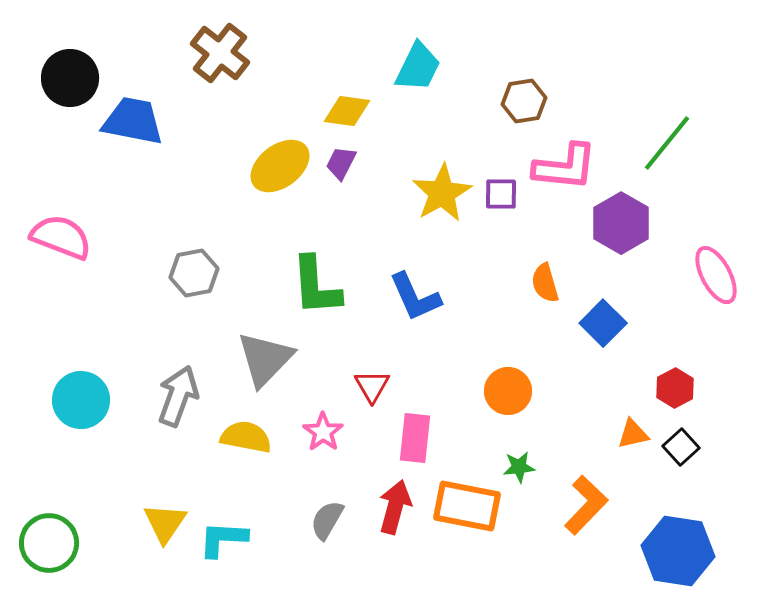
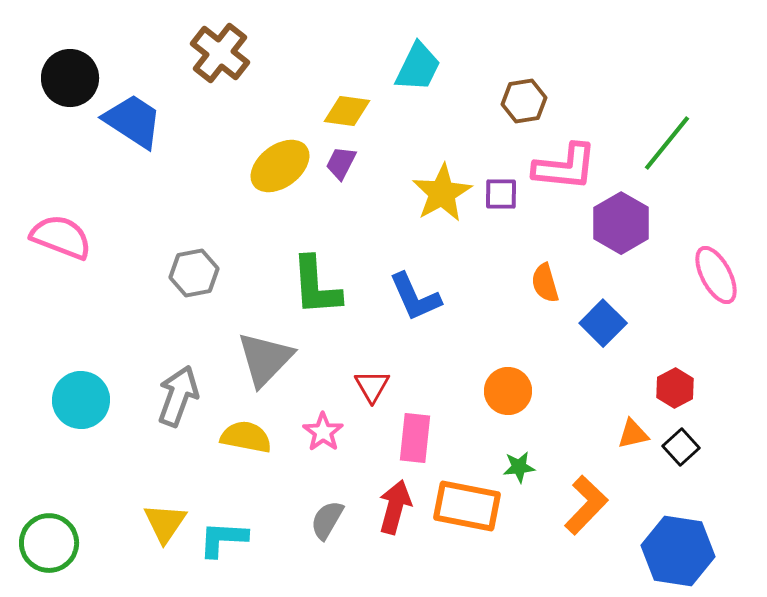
blue trapezoid: rotated 22 degrees clockwise
